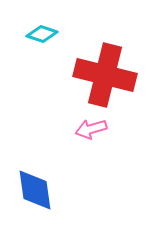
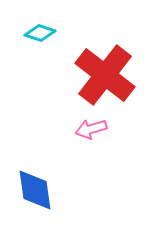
cyan diamond: moved 2 px left, 1 px up
red cross: rotated 24 degrees clockwise
